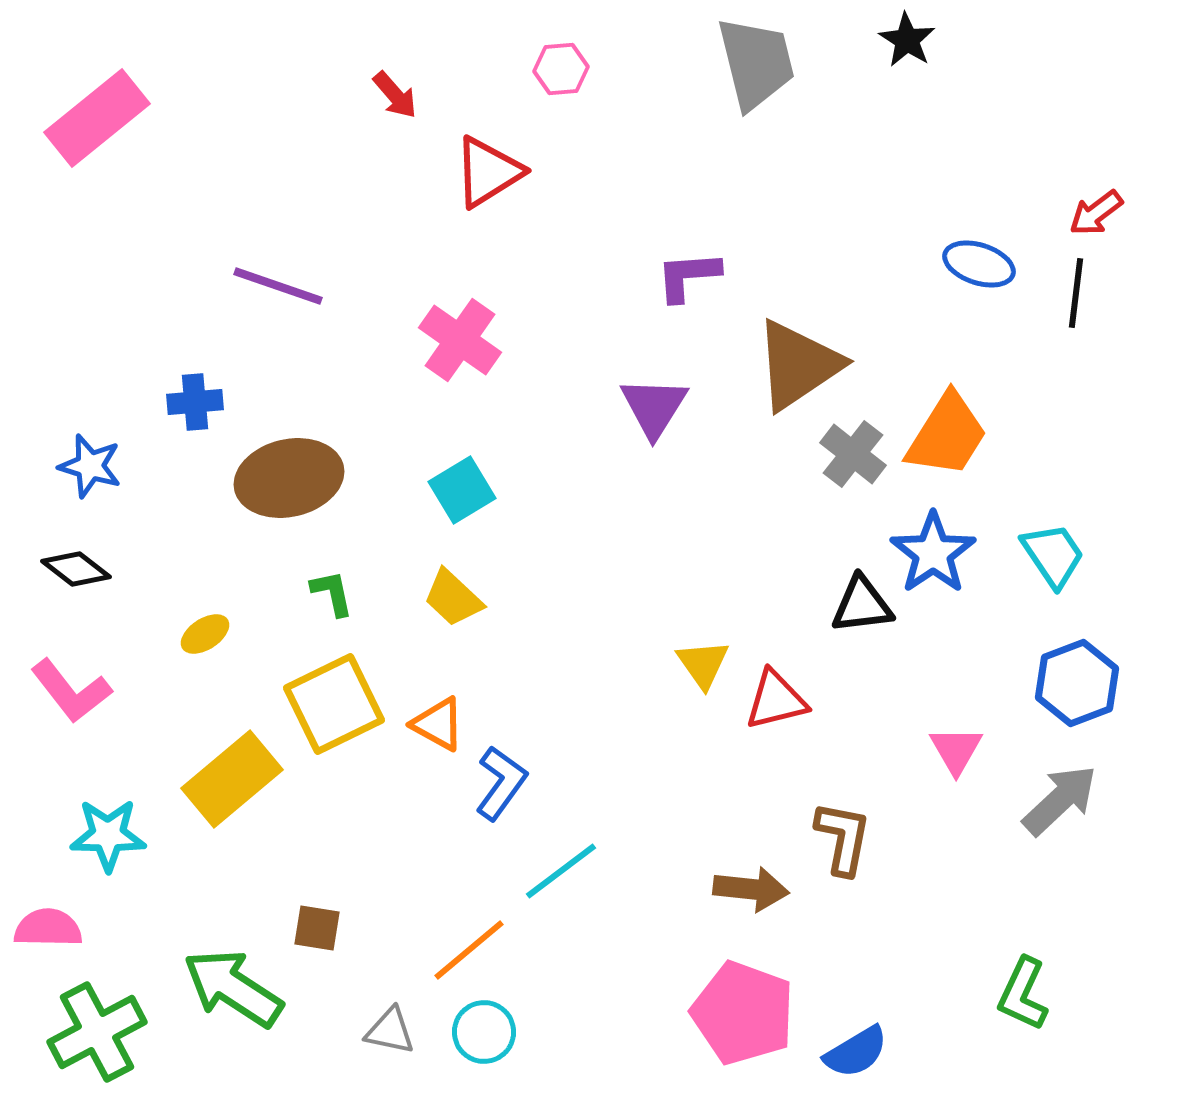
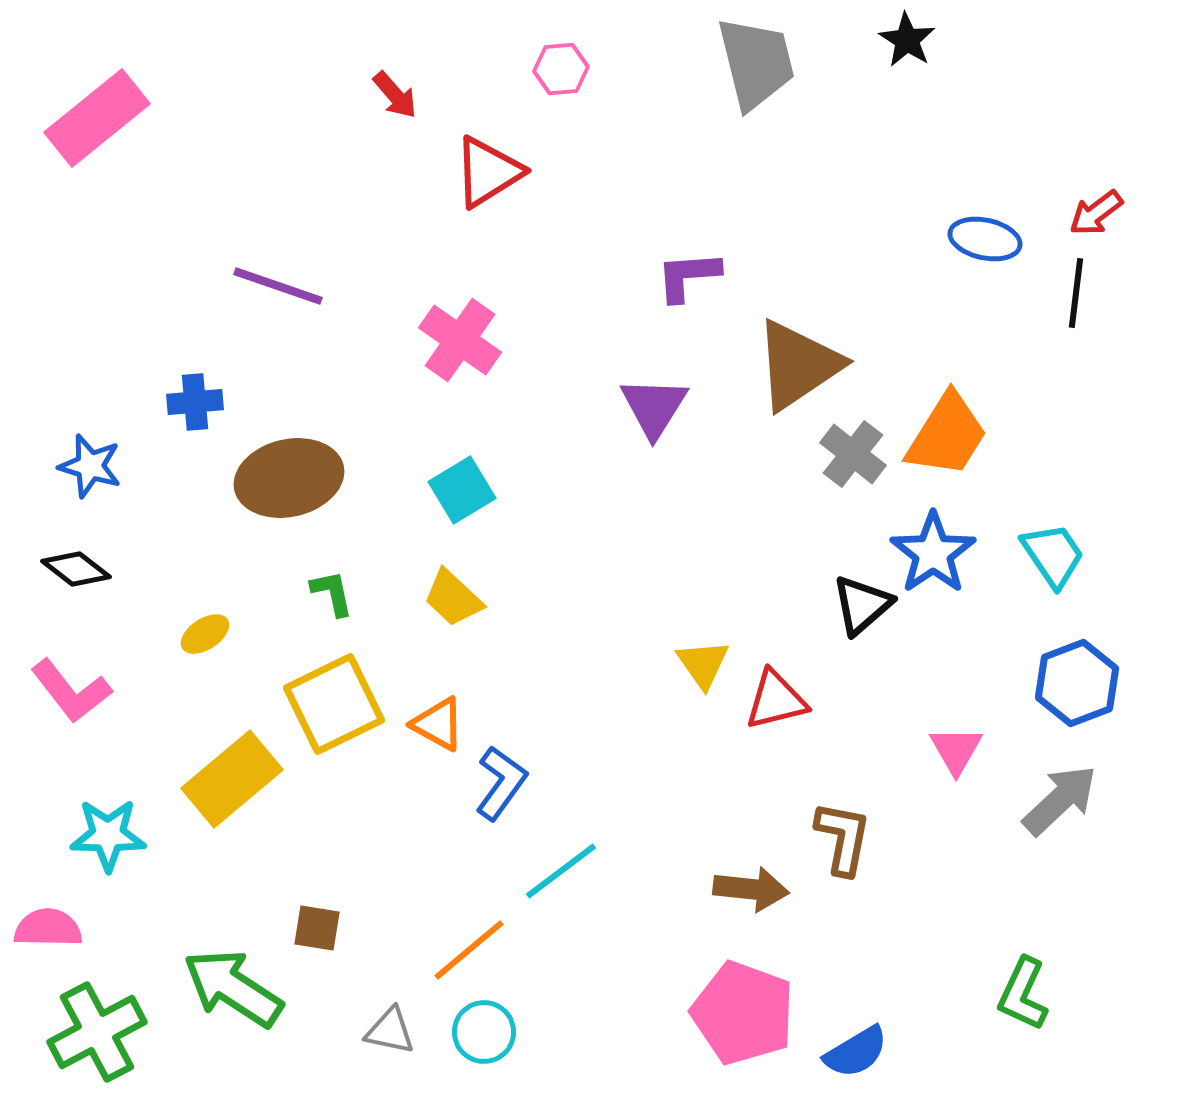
blue ellipse at (979, 264): moved 6 px right, 25 px up; rotated 6 degrees counterclockwise
black triangle at (862, 605): rotated 34 degrees counterclockwise
